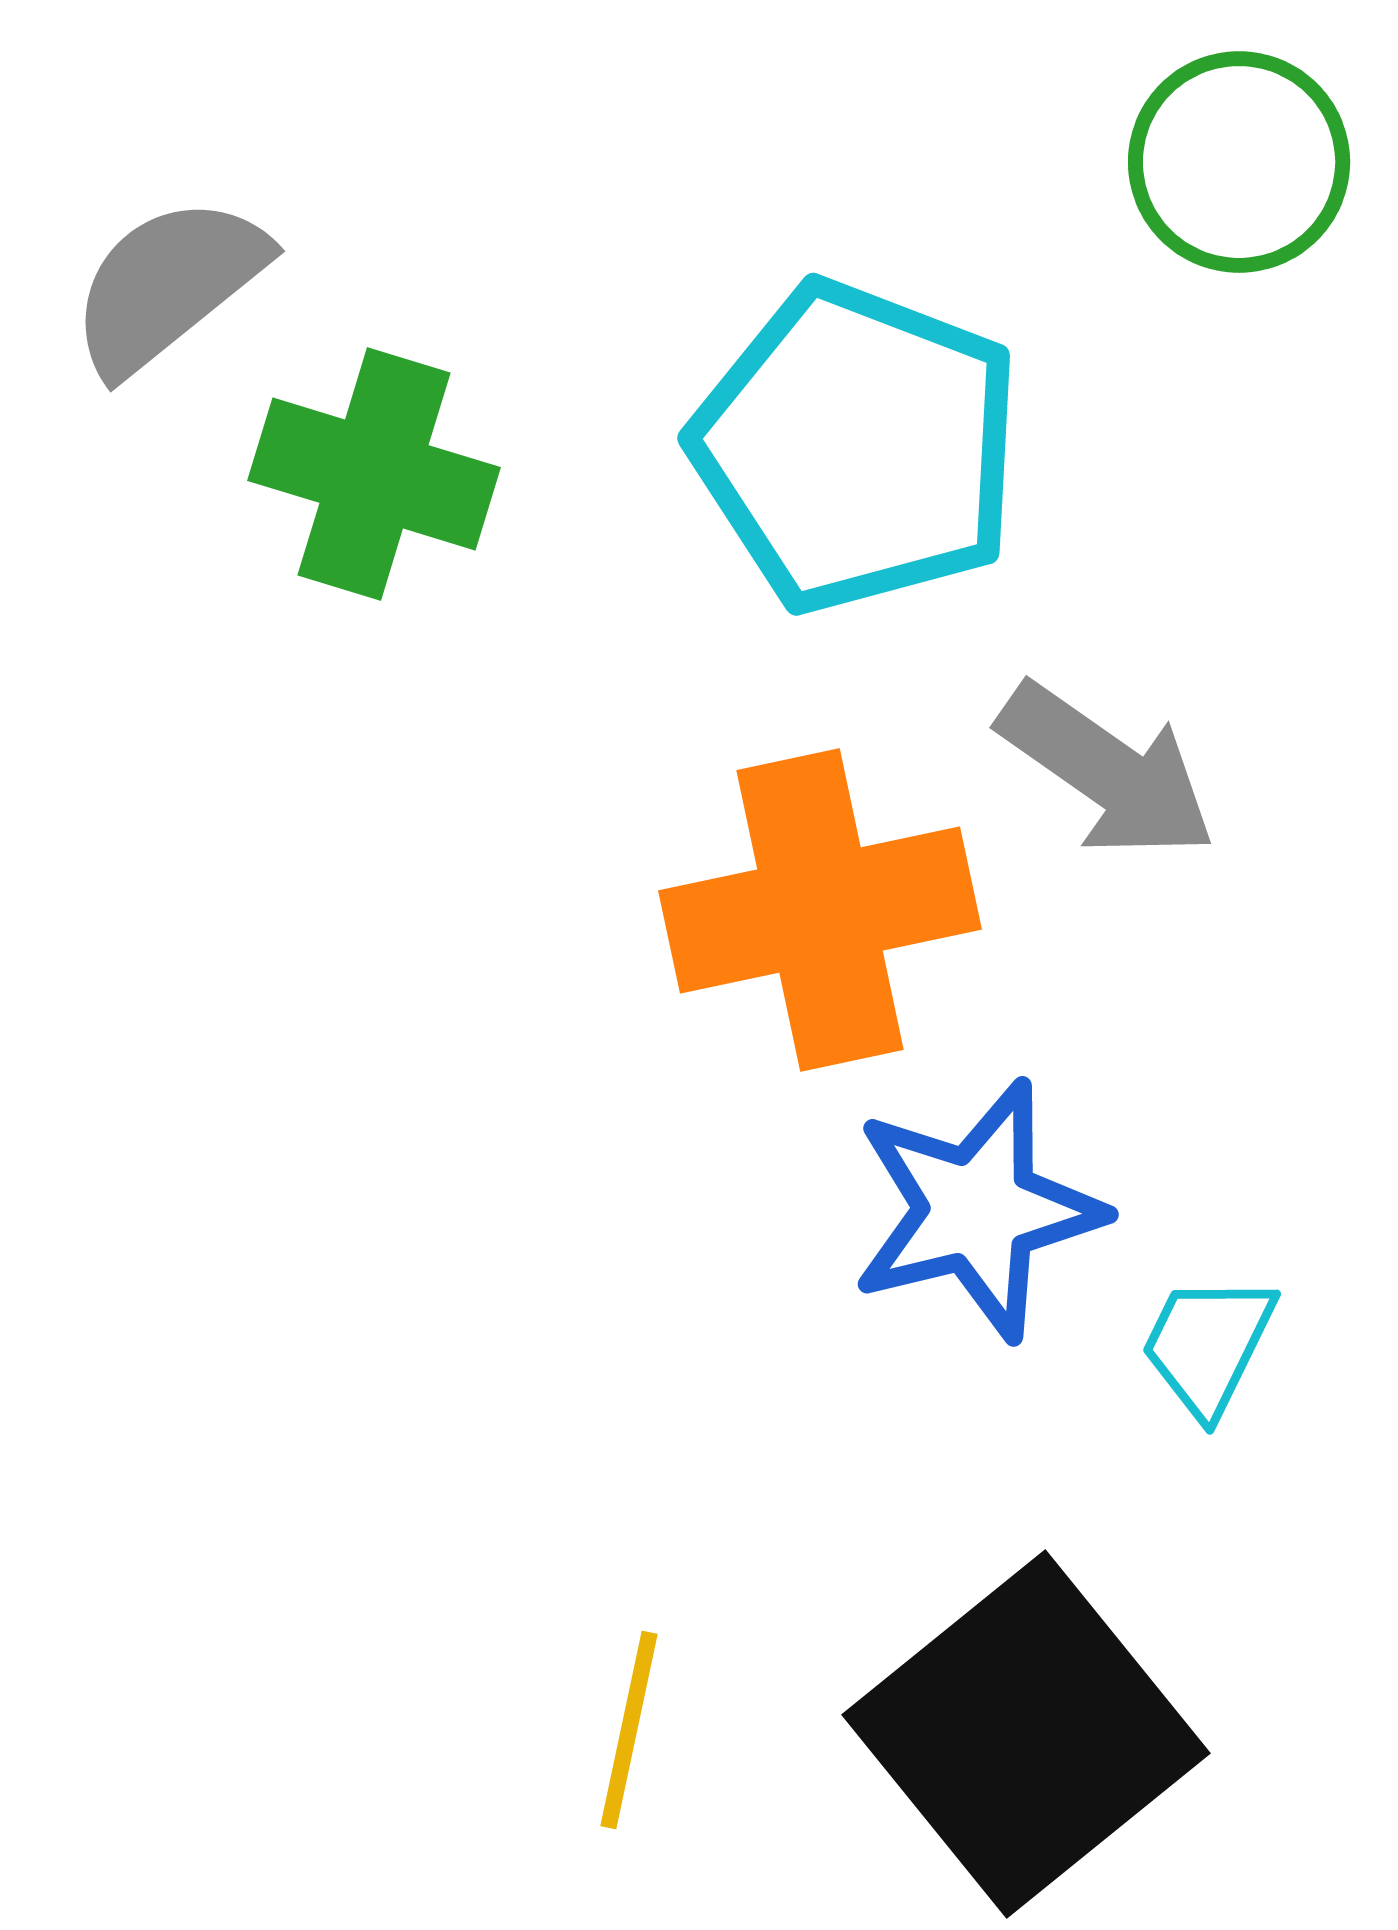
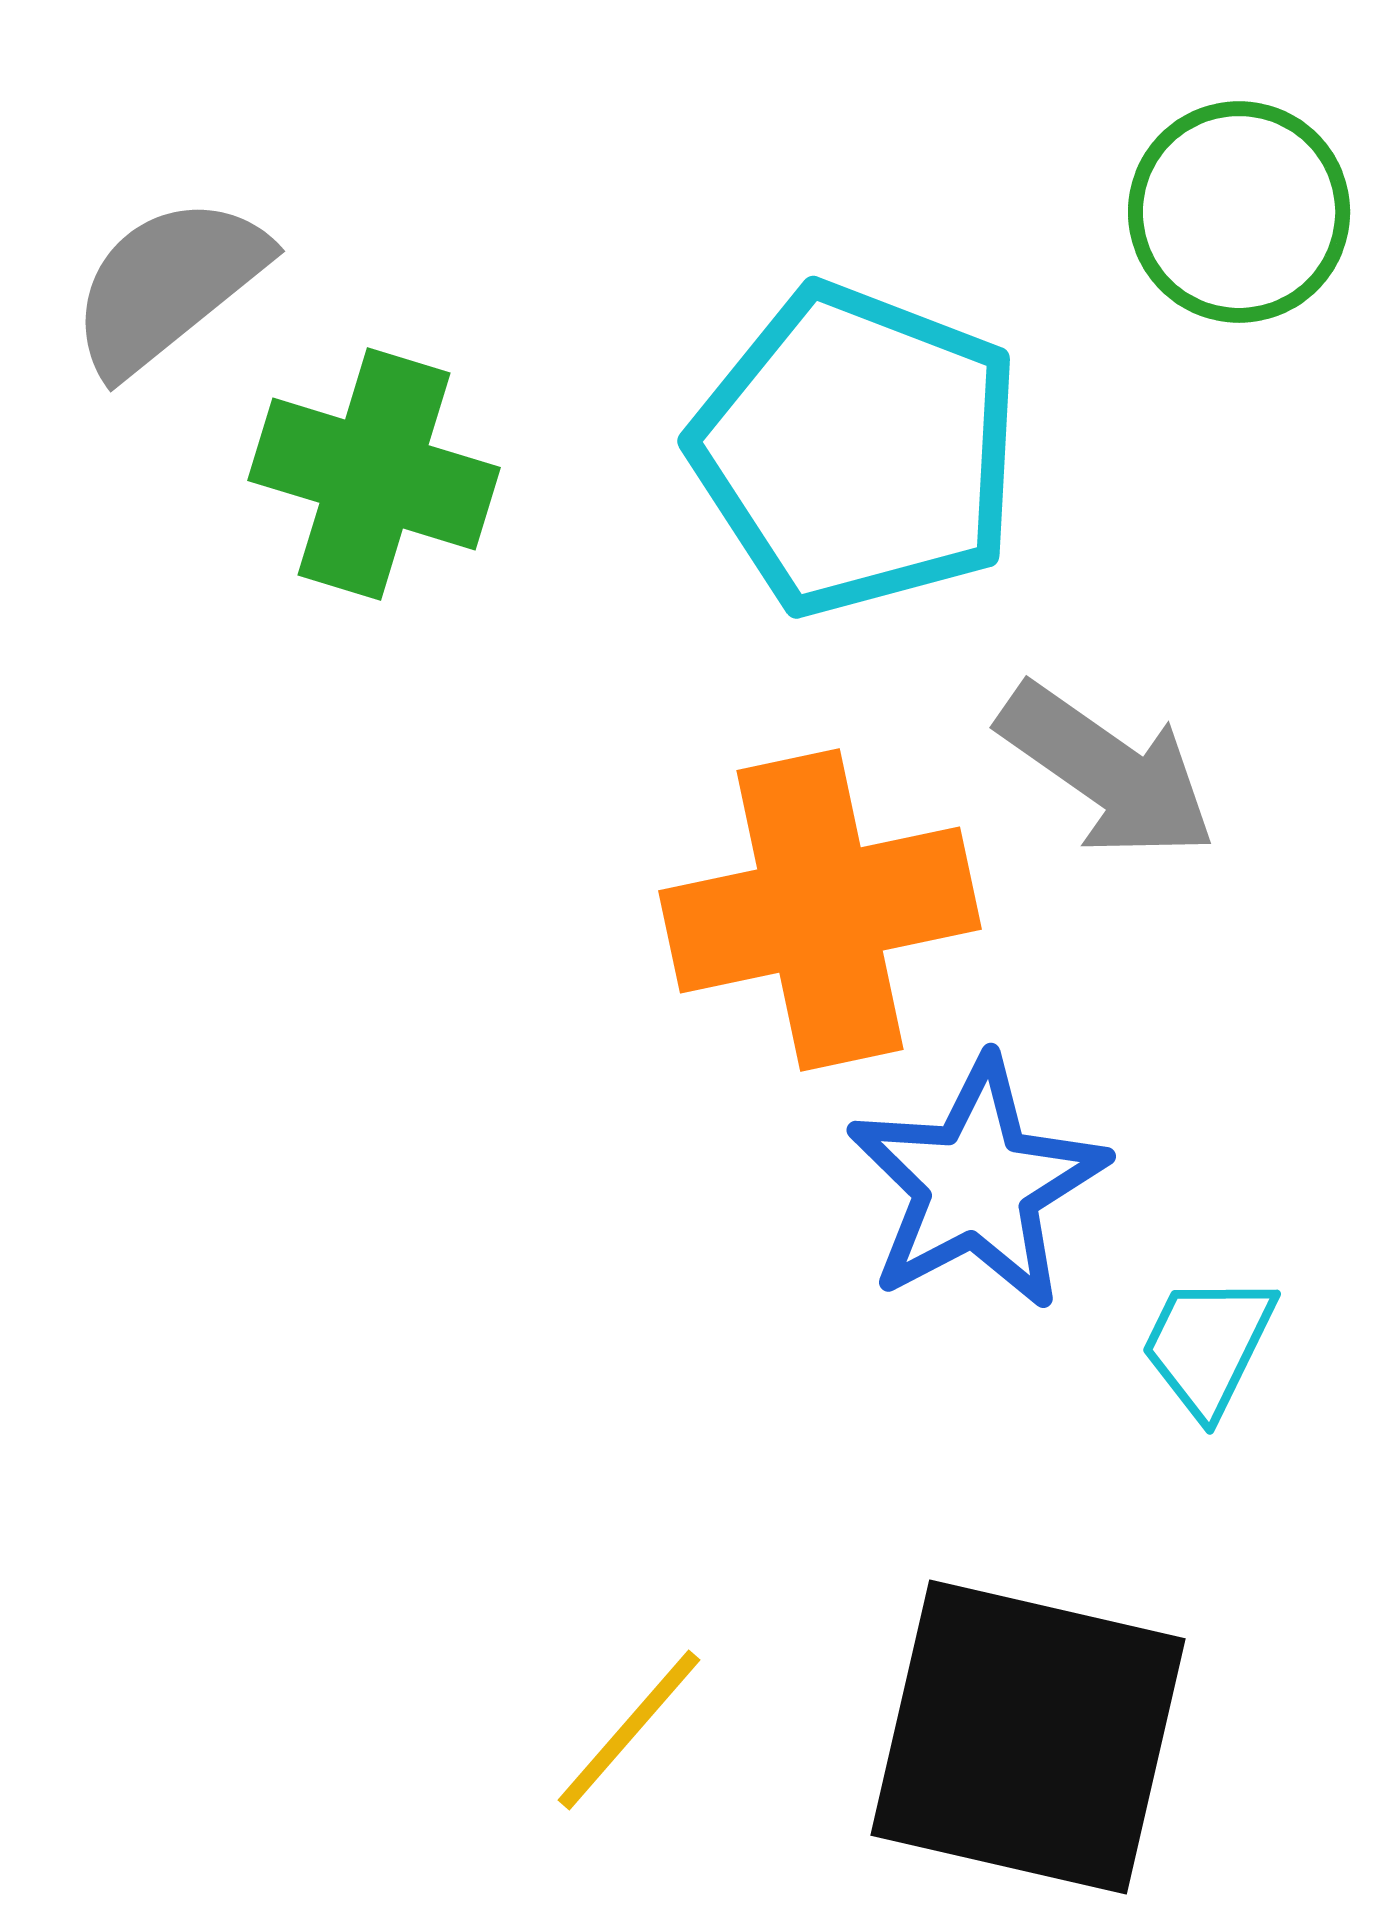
green circle: moved 50 px down
cyan pentagon: moved 3 px down
blue star: moved 26 px up; rotated 14 degrees counterclockwise
yellow line: rotated 29 degrees clockwise
black square: moved 2 px right, 3 px down; rotated 38 degrees counterclockwise
